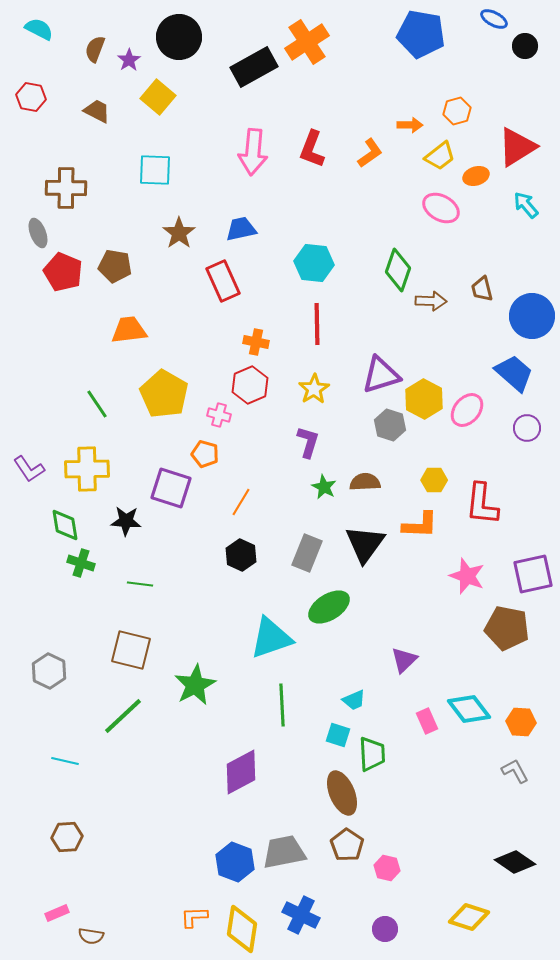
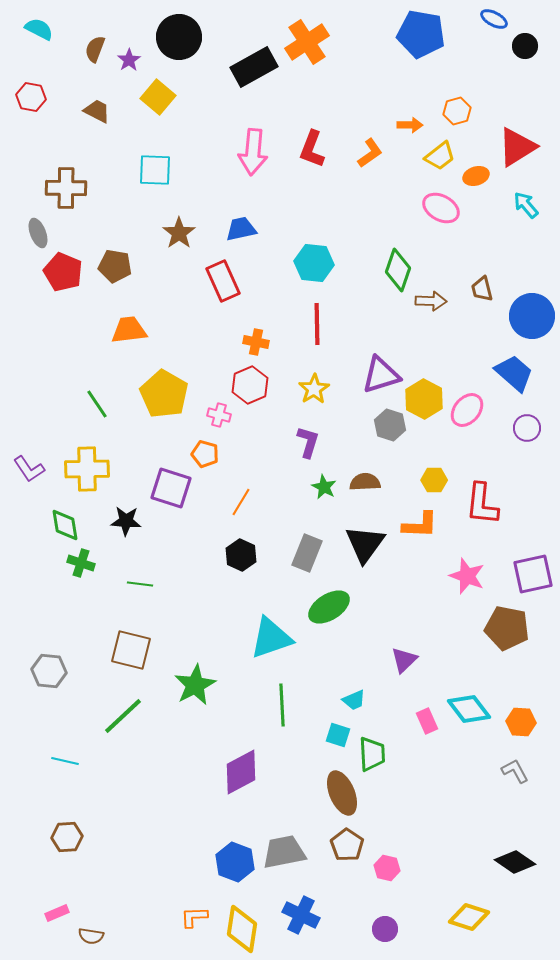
gray hexagon at (49, 671): rotated 20 degrees counterclockwise
